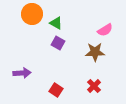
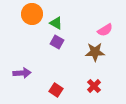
purple square: moved 1 px left, 1 px up
